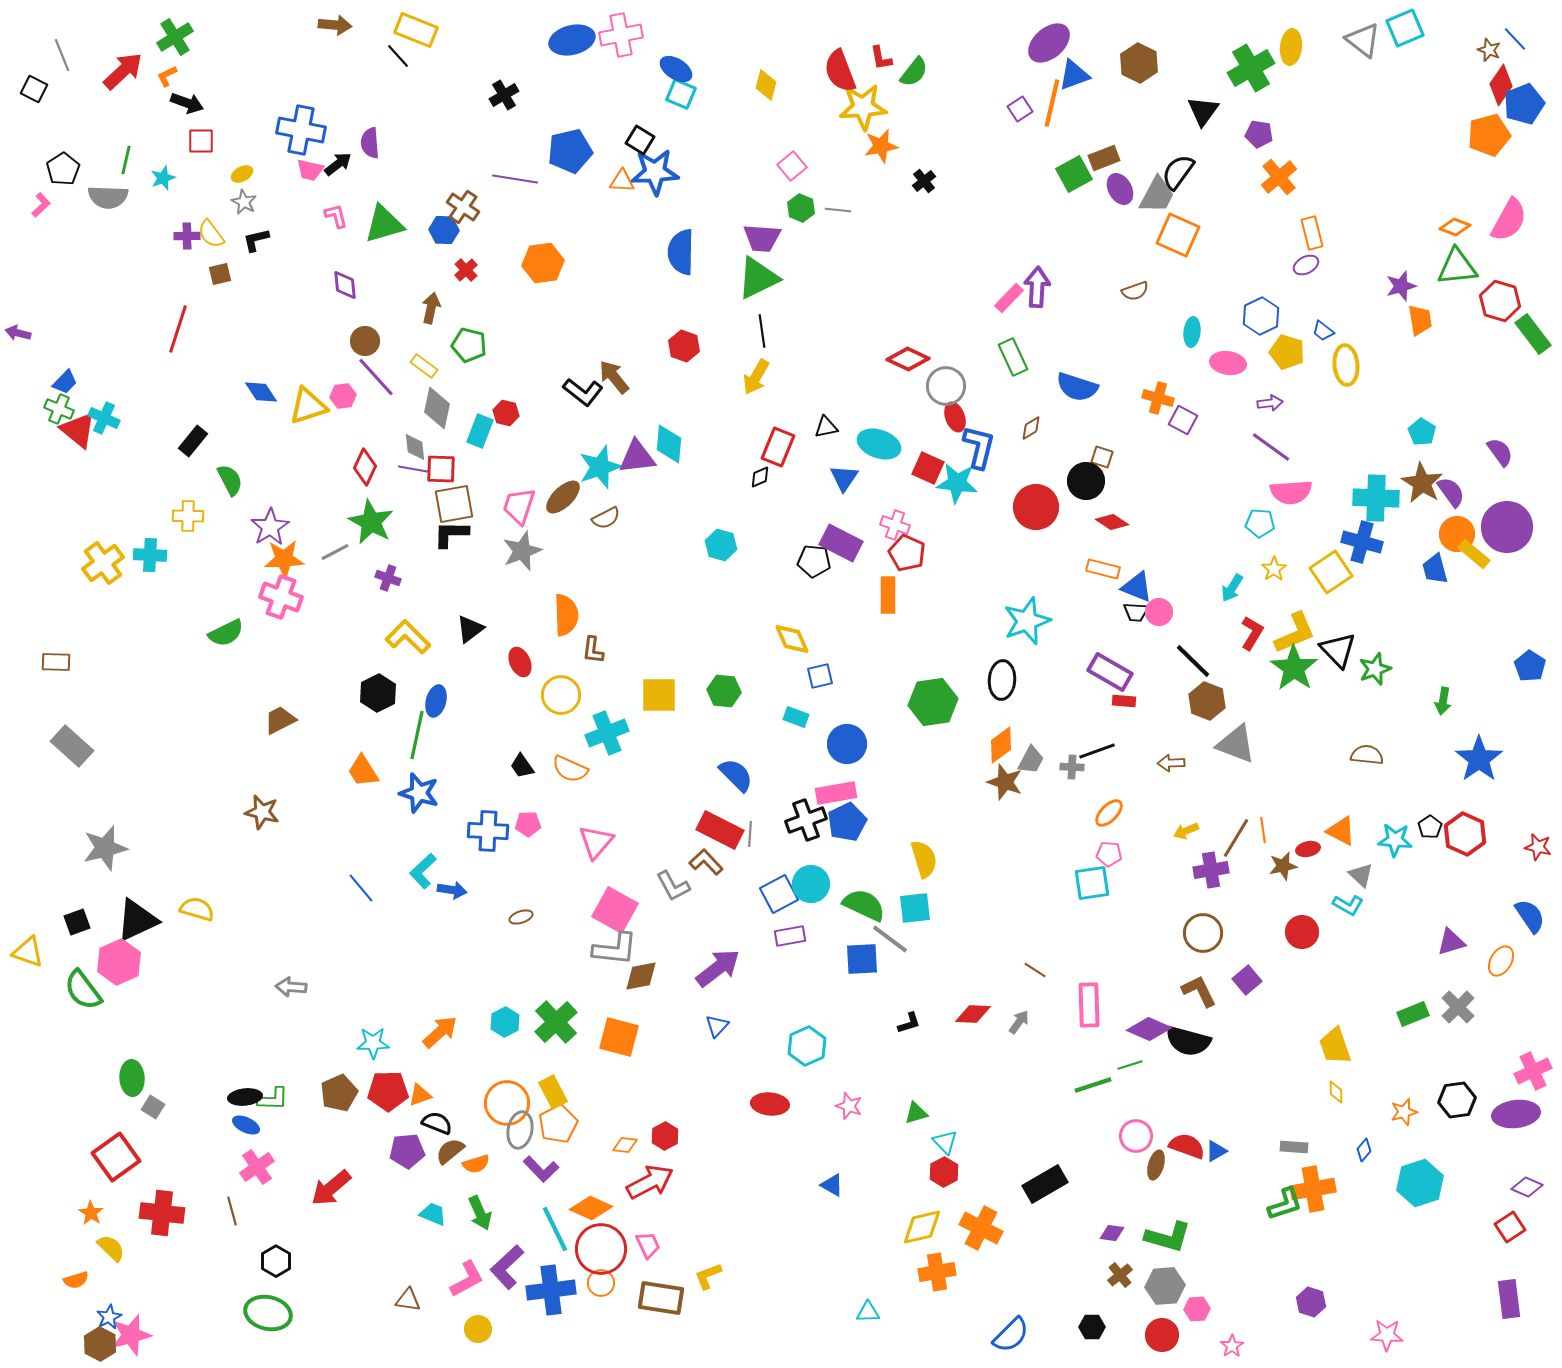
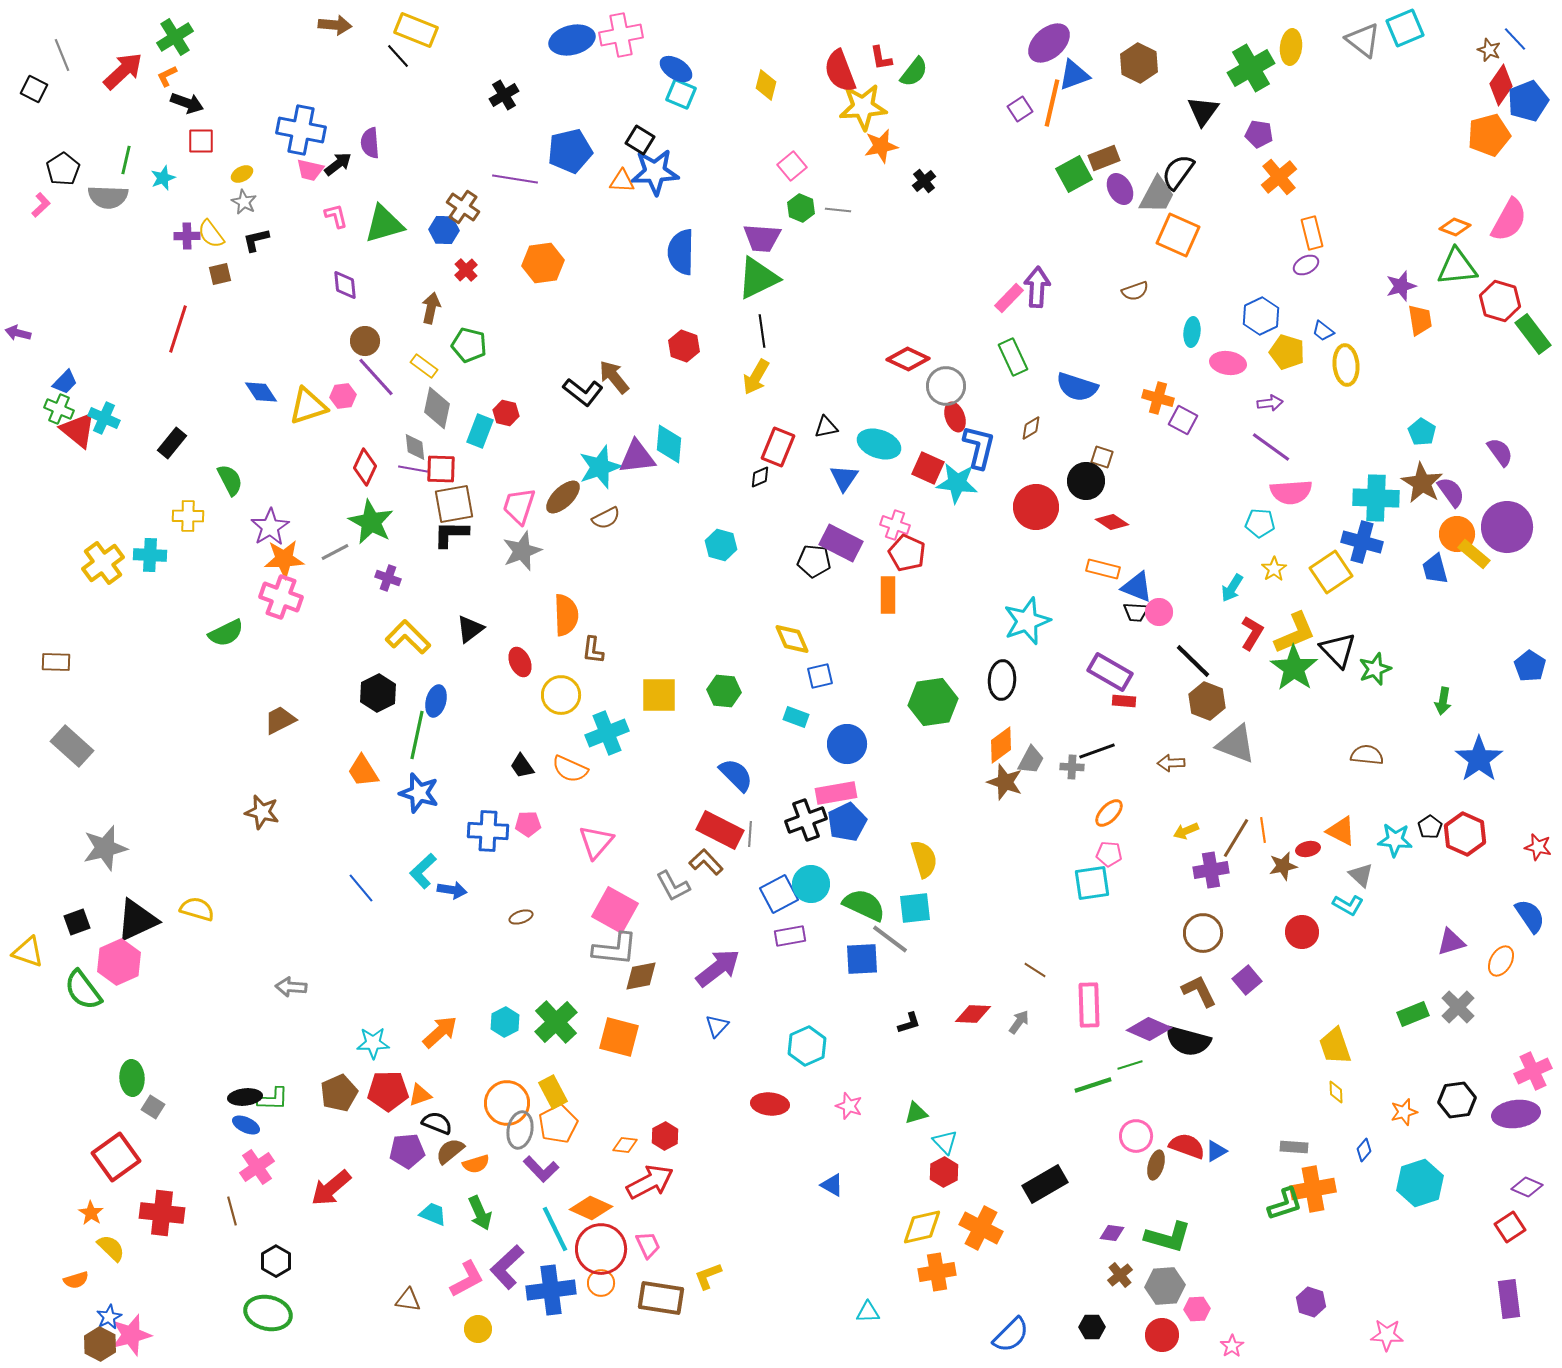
blue pentagon at (1524, 104): moved 4 px right, 3 px up
black rectangle at (193, 441): moved 21 px left, 2 px down
